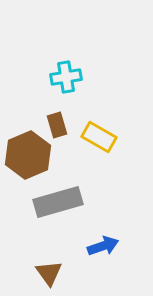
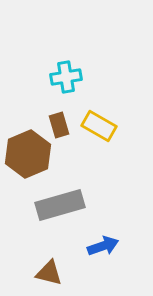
brown rectangle: moved 2 px right
yellow rectangle: moved 11 px up
brown hexagon: moved 1 px up
gray rectangle: moved 2 px right, 3 px down
brown triangle: rotated 40 degrees counterclockwise
